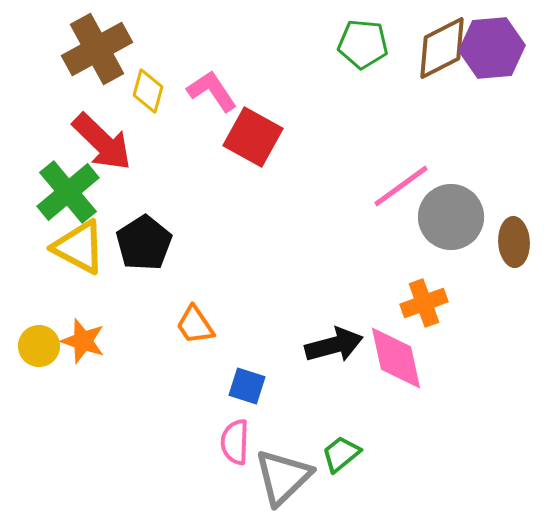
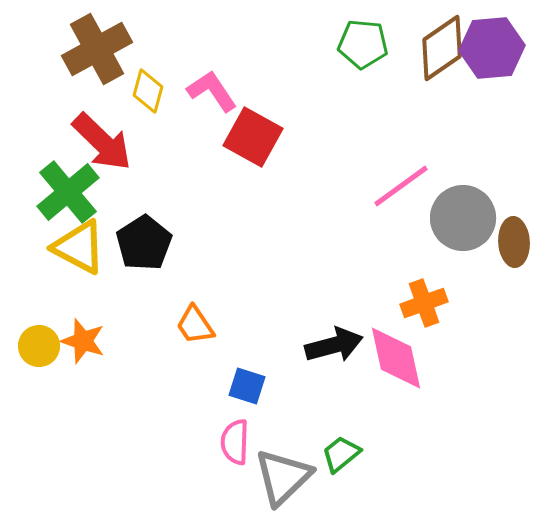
brown diamond: rotated 8 degrees counterclockwise
gray circle: moved 12 px right, 1 px down
